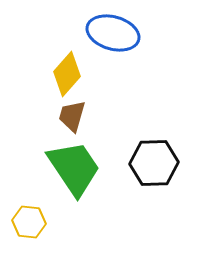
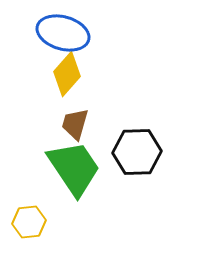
blue ellipse: moved 50 px left
brown trapezoid: moved 3 px right, 8 px down
black hexagon: moved 17 px left, 11 px up
yellow hexagon: rotated 12 degrees counterclockwise
